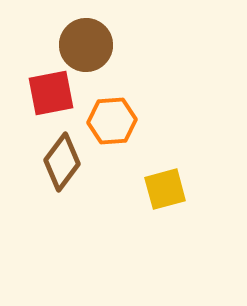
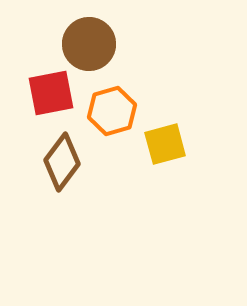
brown circle: moved 3 px right, 1 px up
orange hexagon: moved 10 px up; rotated 12 degrees counterclockwise
yellow square: moved 45 px up
